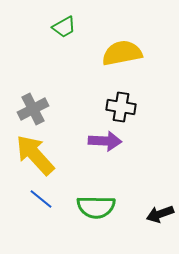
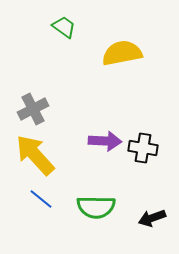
green trapezoid: rotated 115 degrees counterclockwise
black cross: moved 22 px right, 41 px down
black arrow: moved 8 px left, 4 px down
